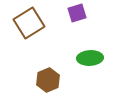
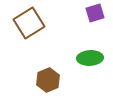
purple square: moved 18 px right
